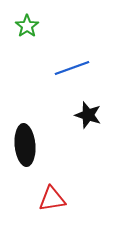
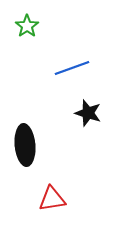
black star: moved 2 px up
